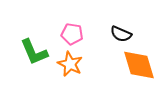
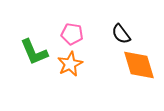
black semicircle: rotated 30 degrees clockwise
orange star: rotated 20 degrees clockwise
